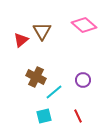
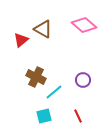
brown triangle: moved 1 px right, 2 px up; rotated 30 degrees counterclockwise
